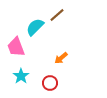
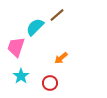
pink trapezoid: rotated 40 degrees clockwise
